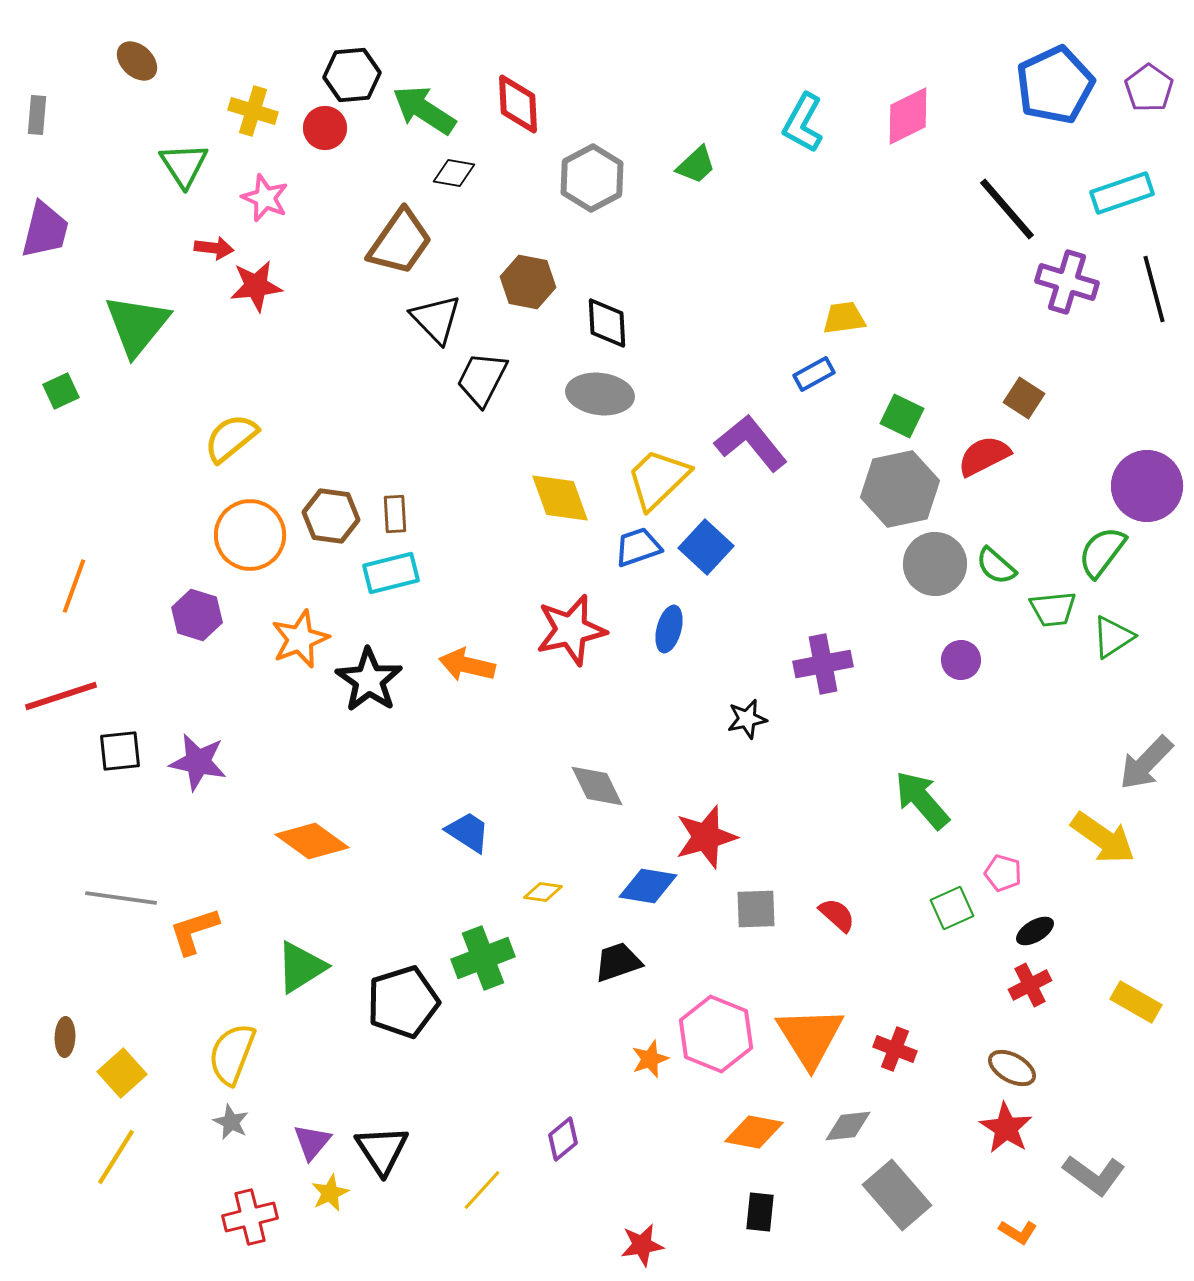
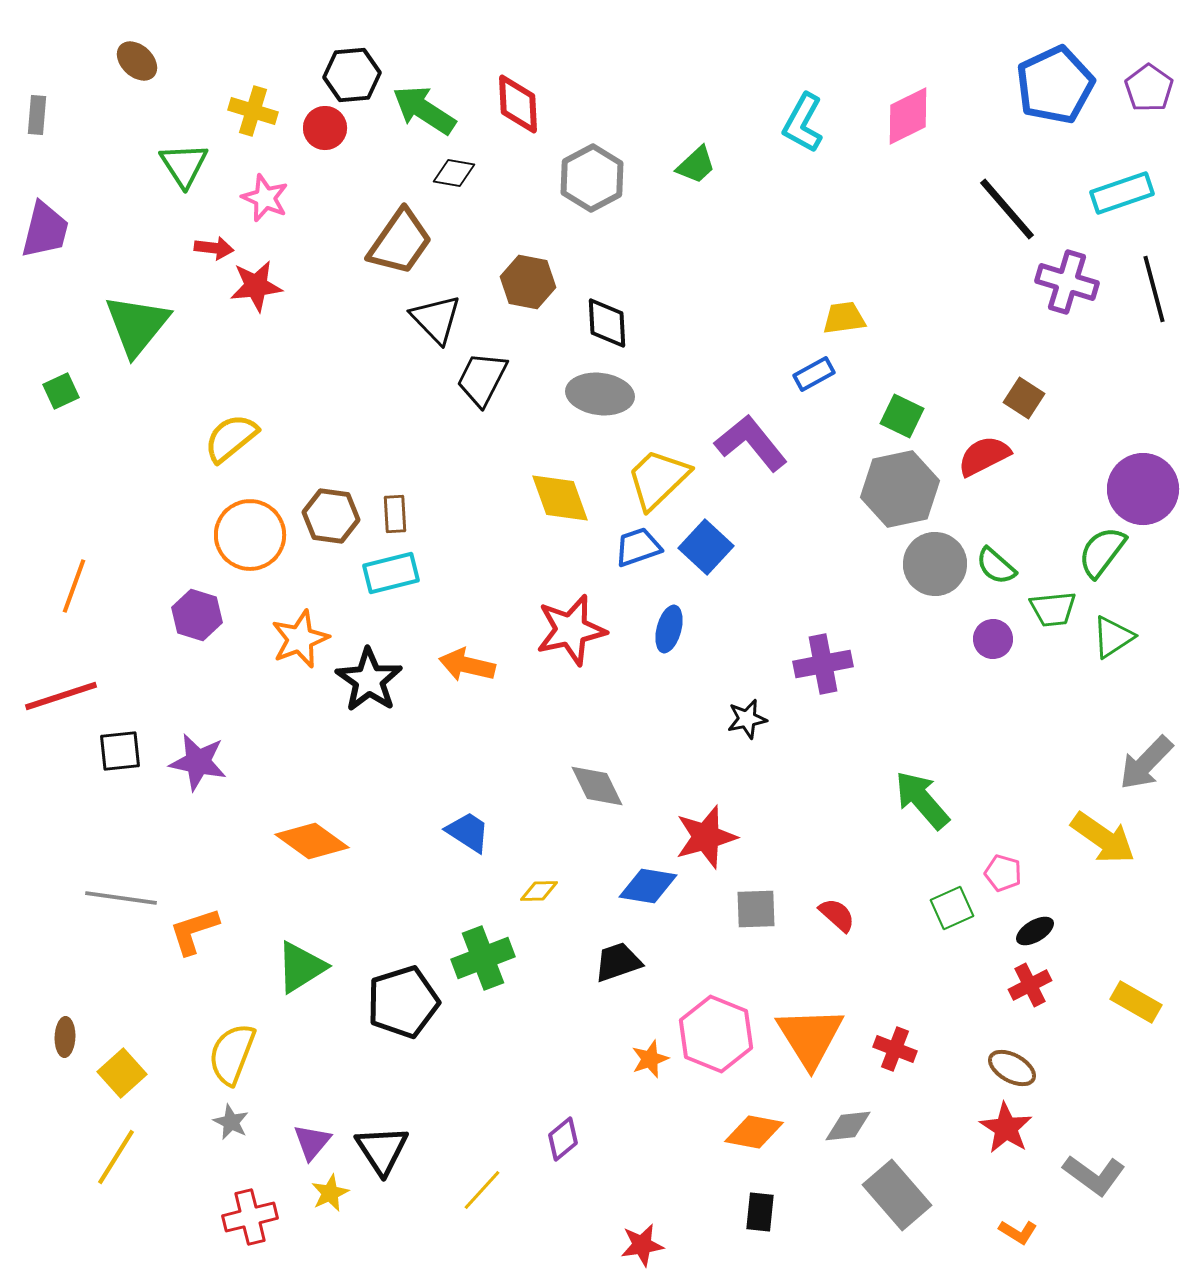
purple circle at (1147, 486): moved 4 px left, 3 px down
purple circle at (961, 660): moved 32 px right, 21 px up
yellow diamond at (543, 892): moved 4 px left, 1 px up; rotated 9 degrees counterclockwise
